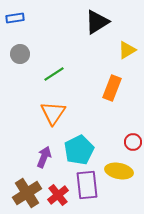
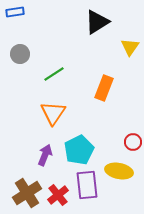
blue rectangle: moved 6 px up
yellow triangle: moved 3 px right, 3 px up; rotated 24 degrees counterclockwise
orange rectangle: moved 8 px left
purple arrow: moved 1 px right, 2 px up
